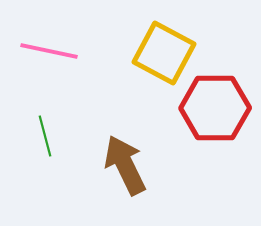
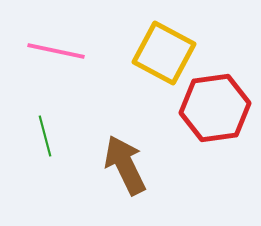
pink line: moved 7 px right
red hexagon: rotated 8 degrees counterclockwise
